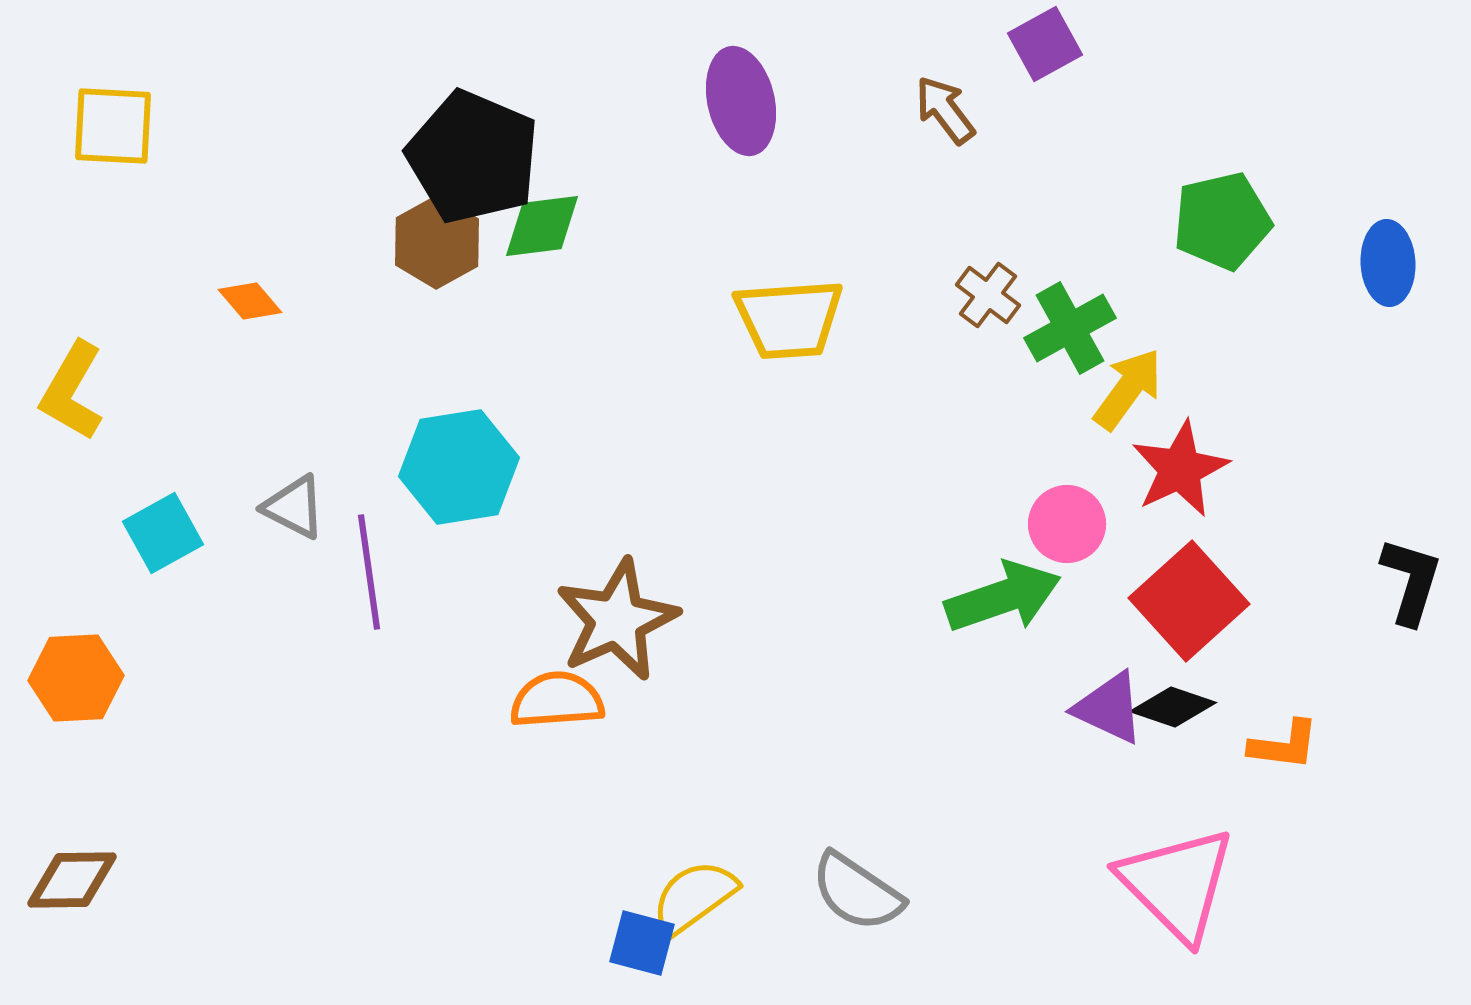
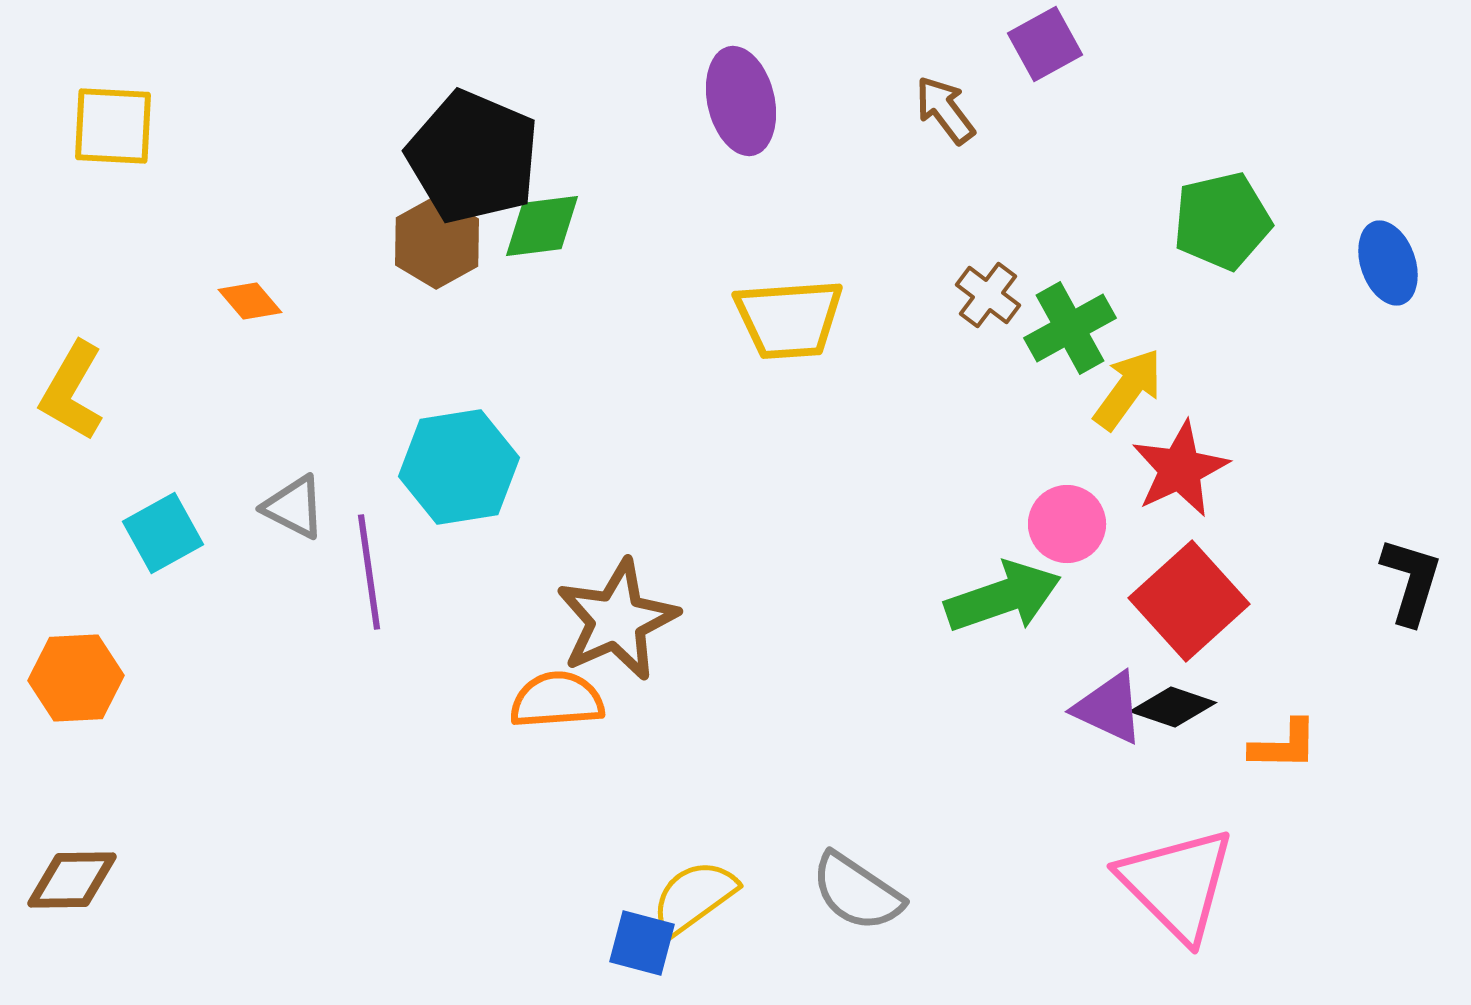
blue ellipse: rotated 16 degrees counterclockwise
orange L-shape: rotated 6 degrees counterclockwise
